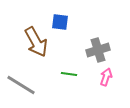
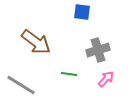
blue square: moved 22 px right, 10 px up
brown arrow: rotated 24 degrees counterclockwise
pink arrow: moved 2 px down; rotated 24 degrees clockwise
